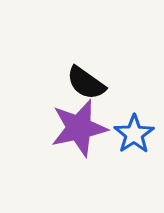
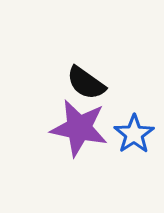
purple star: rotated 24 degrees clockwise
